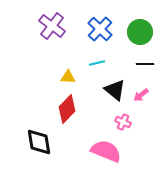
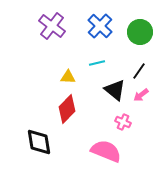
blue cross: moved 3 px up
black line: moved 6 px left, 7 px down; rotated 54 degrees counterclockwise
